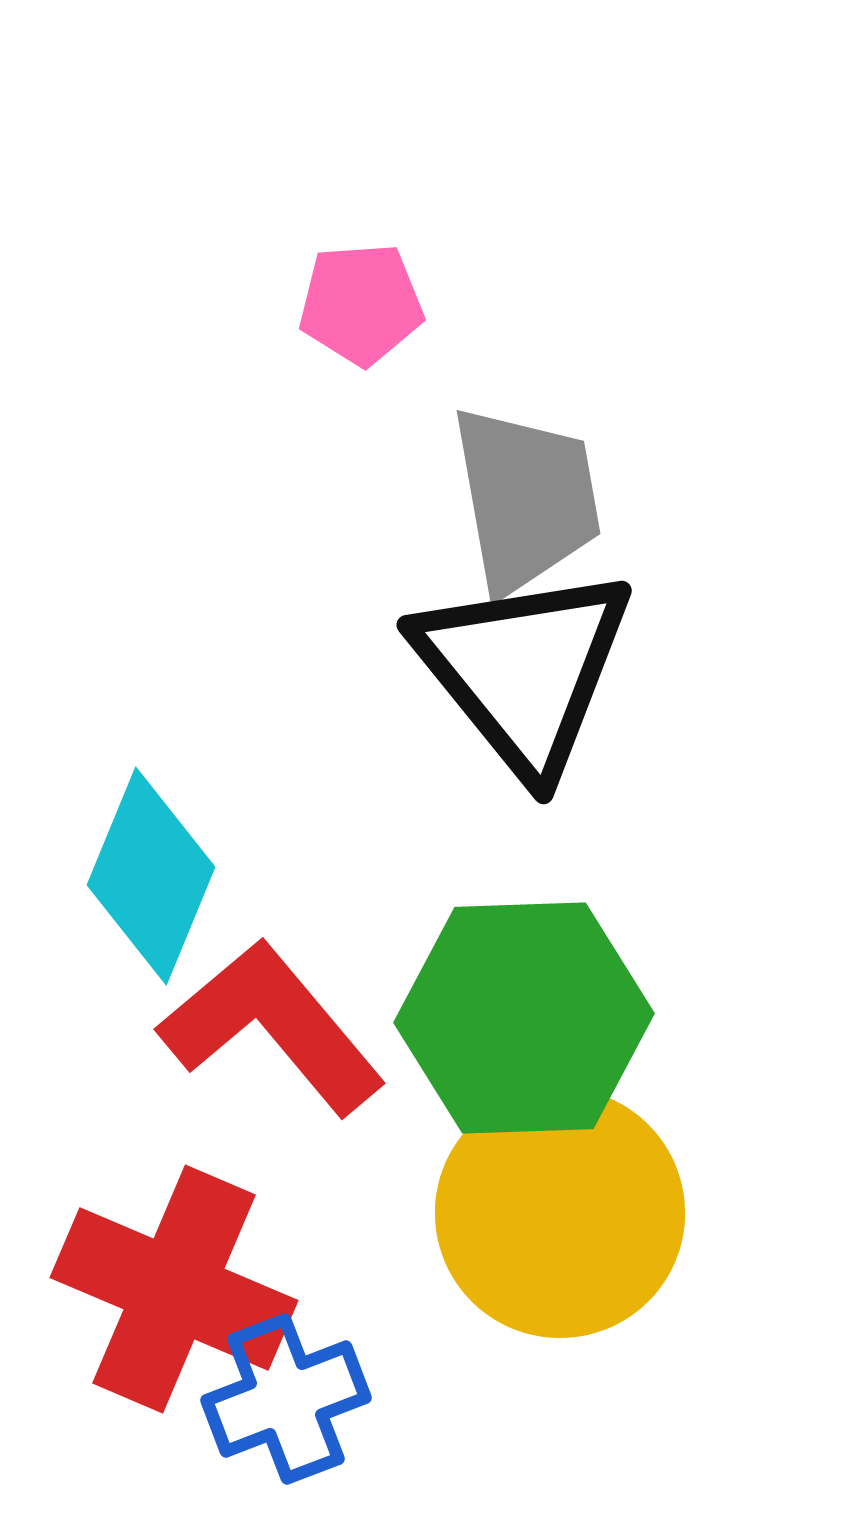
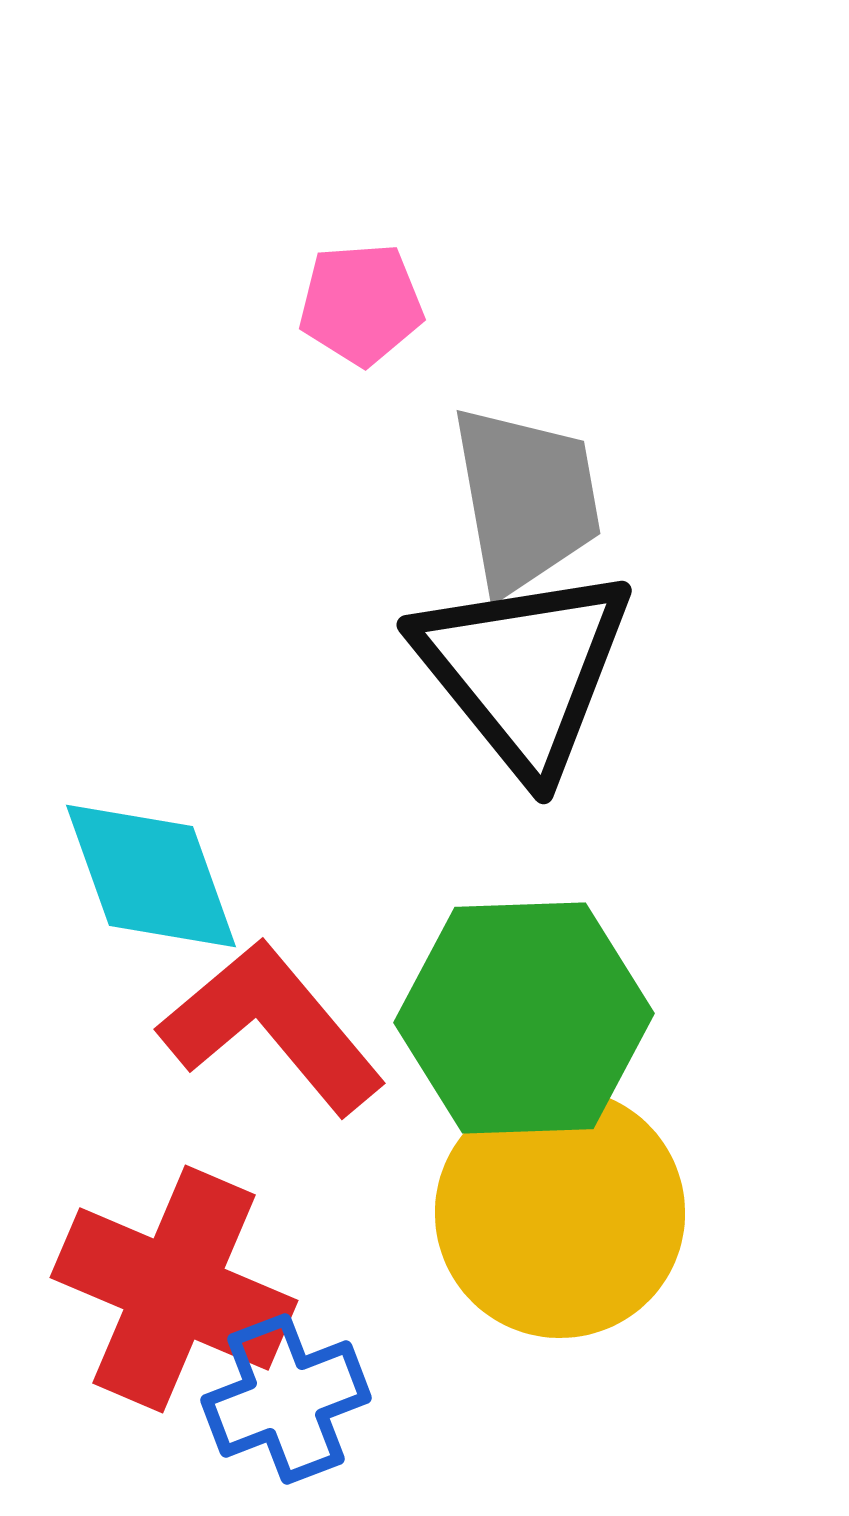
cyan diamond: rotated 42 degrees counterclockwise
